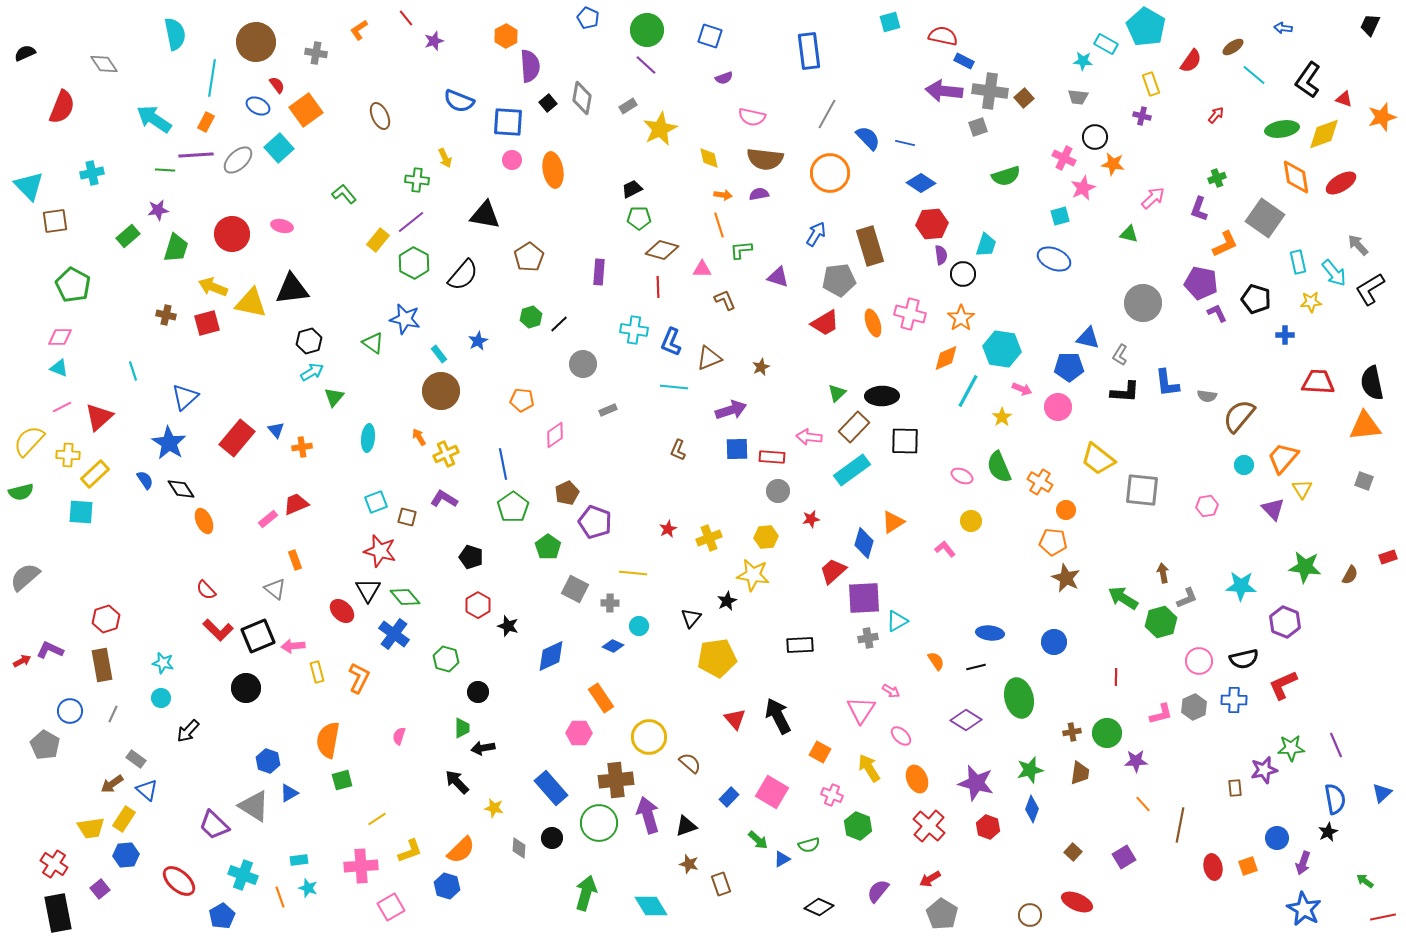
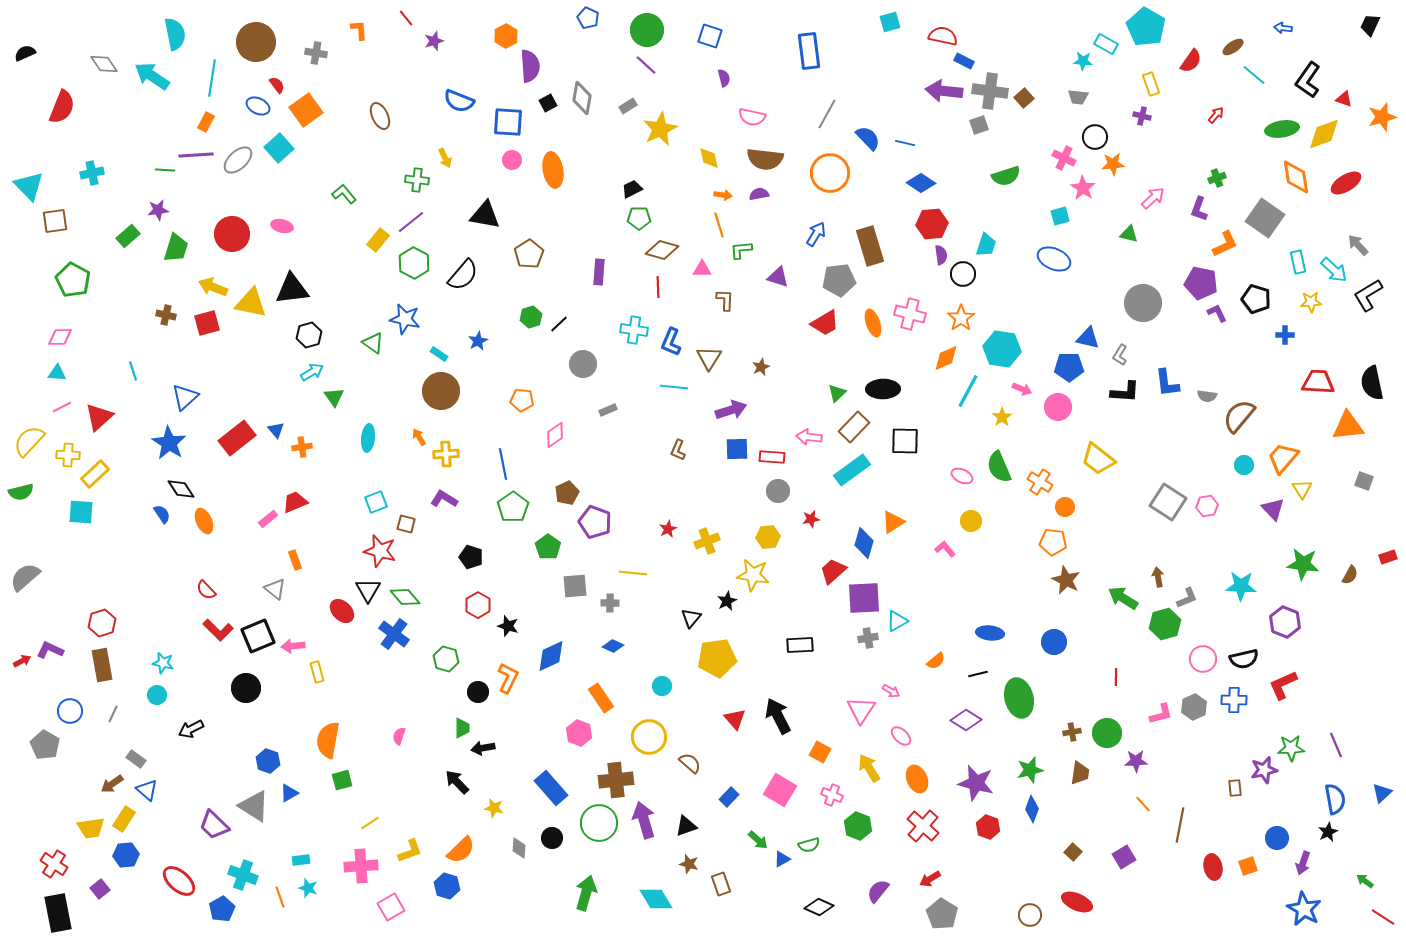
orange L-shape at (359, 30): rotated 120 degrees clockwise
purple semicircle at (724, 78): rotated 84 degrees counterclockwise
black square at (548, 103): rotated 12 degrees clockwise
cyan arrow at (154, 119): moved 2 px left, 43 px up
gray square at (978, 127): moved 1 px right, 2 px up
orange star at (1113, 164): rotated 15 degrees counterclockwise
red ellipse at (1341, 183): moved 5 px right
pink star at (1083, 188): rotated 15 degrees counterclockwise
brown pentagon at (529, 257): moved 3 px up
cyan arrow at (1334, 273): moved 3 px up; rotated 8 degrees counterclockwise
green pentagon at (73, 285): moved 5 px up
black L-shape at (1370, 289): moved 2 px left, 6 px down
brown L-shape at (725, 300): rotated 25 degrees clockwise
black hexagon at (309, 341): moved 6 px up
cyan rectangle at (439, 354): rotated 18 degrees counterclockwise
brown triangle at (709, 358): rotated 36 degrees counterclockwise
cyan triangle at (59, 368): moved 2 px left, 5 px down; rotated 18 degrees counterclockwise
black ellipse at (882, 396): moved 1 px right, 7 px up
green triangle at (334, 397): rotated 15 degrees counterclockwise
orange triangle at (1365, 426): moved 17 px left
red rectangle at (237, 438): rotated 12 degrees clockwise
yellow cross at (446, 454): rotated 20 degrees clockwise
blue semicircle at (145, 480): moved 17 px right, 34 px down
gray square at (1142, 490): moved 26 px right, 12 px down; rotated 27 degrees clockwise
red trapezoid at (296, 504): moved 1 px left, 2 px up
orange circle at (1066, 510): moved 1 px left, 3 px up
brown square at (407, 517): moved 1 px left, 7 px down
yellow hexagon at (766, 537): moved 2 px right
yellow cross at (709, 538): moved 2 px left, 3 px down
green star at (1305, 567): moved 2 px left, 3 px up
brown arrow at (1163, 573): moved 5 px left, 4 px down
brown star at (1066, 578): moved 2 px down
gray square at (575, 589): moved 3 px up; rotated 32 degrees counterclockwise
red hexagon at (106, 619): moved 4 px left, 4 px down
green hexagon at (1161, 622): moved 4 px right, 2 px down
cyan circle at (639, 626): moved 23 px right, 60 px down
orange semicircle at (936, 661): rotated 84 degrees clockwise
pink circle at (1199, 661): moved 4 px right, 2 px up
black line at (976, 667): moved 2 px right, 7 px down
orange L-shape at (359, 678): moved 149 px right
cyan circle at (161, 698): moved 4 px left, 3 px up
black arrow at (188, 731): moved 3 px right, 2 px up; rotated 20 degrees clockwise
pink hexagon at (579, 733): rotated 20 degrees clockwise
pink square at (772, 792): moved 8 px right, 2 px up
purple arrow at (648, 815): moved 4 px left, 5 px down
yellow line at (377, 819): moved 7 px left, 4 px down
red cross at (929, 826): moved 6 px left
cyan rectangle at (299, 860): moved 2 px right
cyan diamond at (651, 906): moved 5 px right, 7 px up
blue pentagon at (222, 916): moved 7 px up
red line at (1383, 917): rotated 45 degrees clockwise
